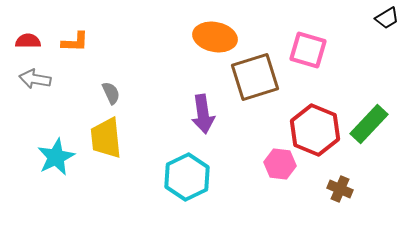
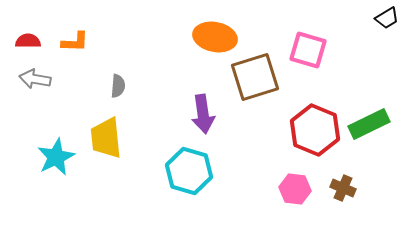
gray semicircle: moved 7 px right, 7 px up; rotated 30 degrees clockwise
green rectangle: rotated 21 degrees clockwise
pink hexagon: moved 15 px right, 25 px down
cyan hexagon: moved 2 px right, 6 px up; rotated 18 degrees counterclockwise
brown cross: moved 3 px right, 1 px up
